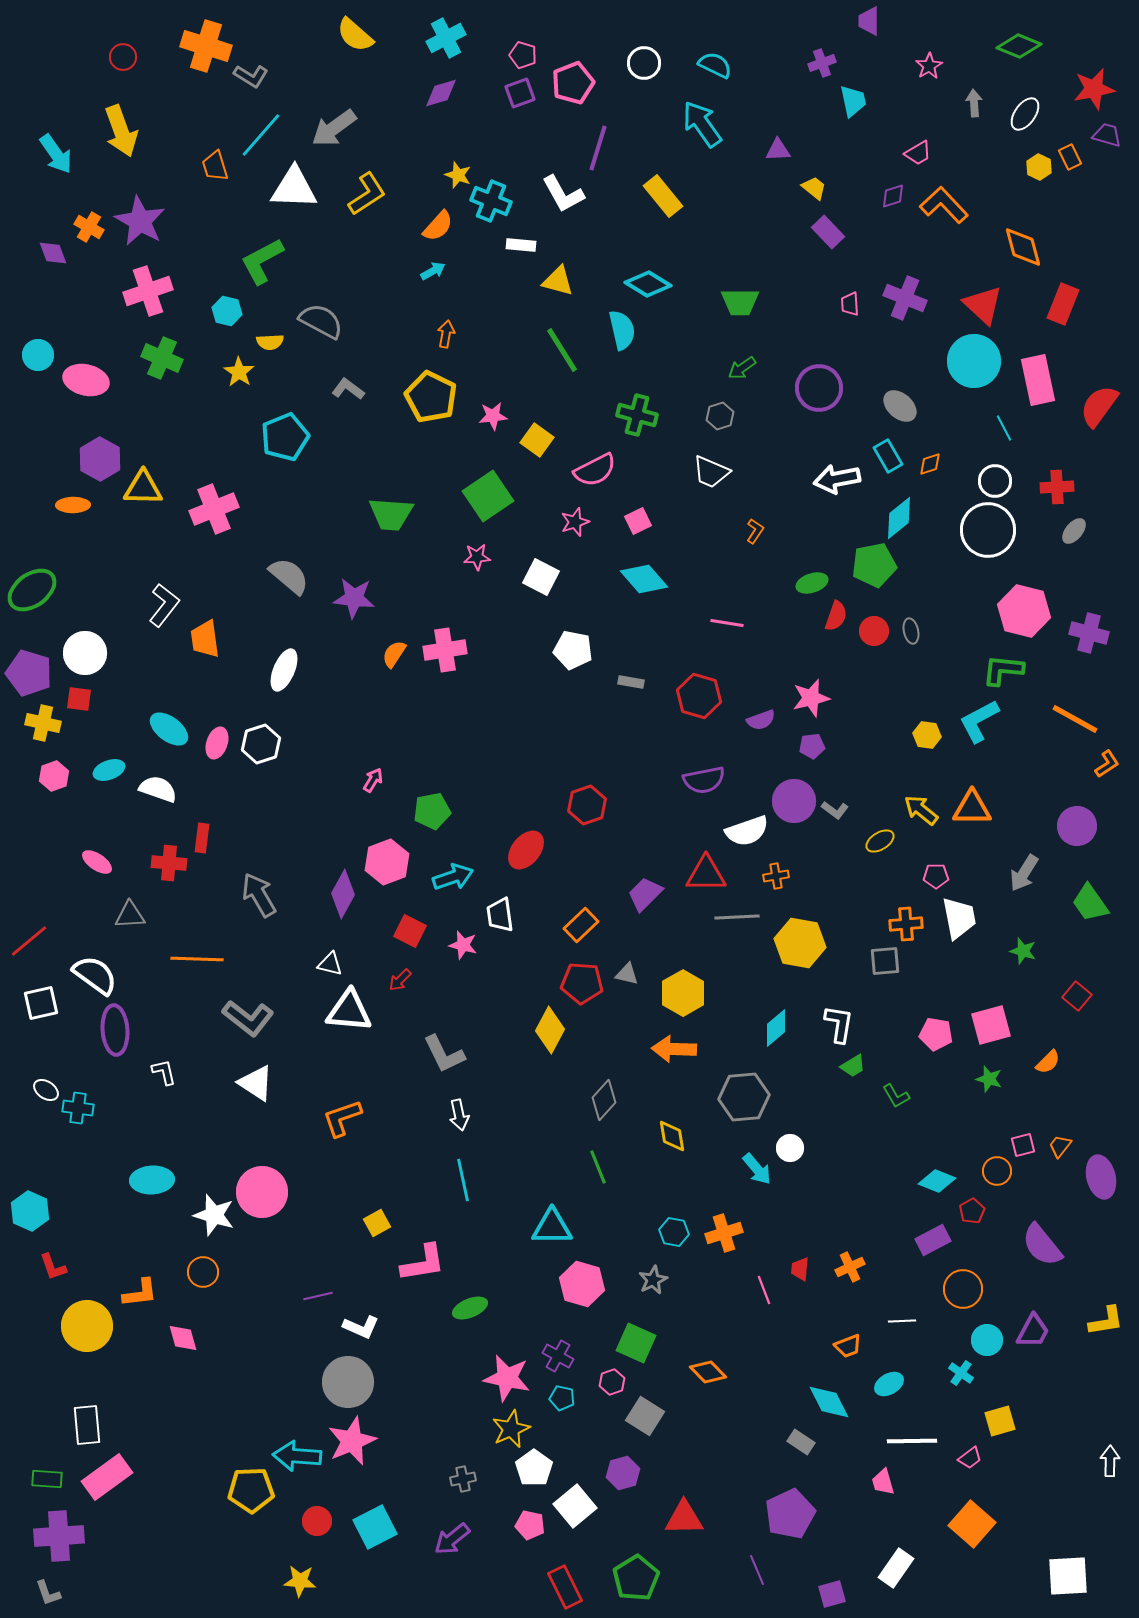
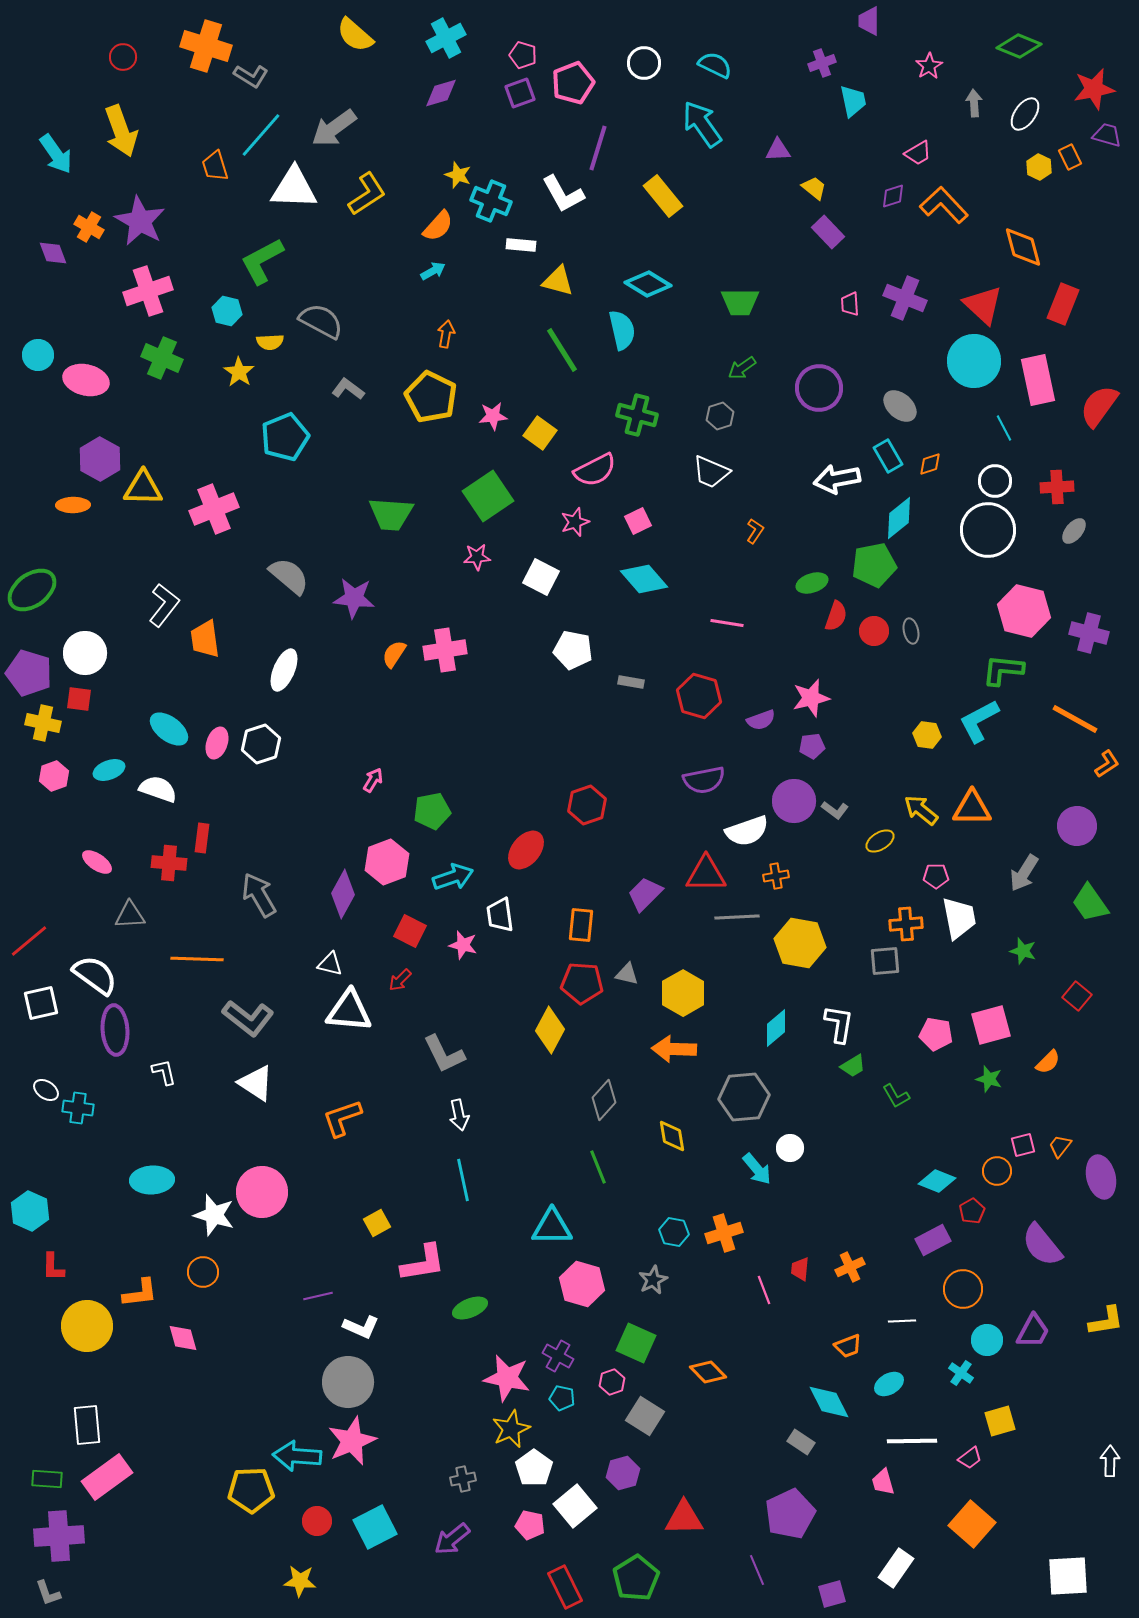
yellow square at (537, 440): moved 3 px right, 7 px up
orange rectangle at (581, 925): rotated 40 degrees counterclockwise
red L-shape at (53, 1267): rotated 20 degrees clockwise
